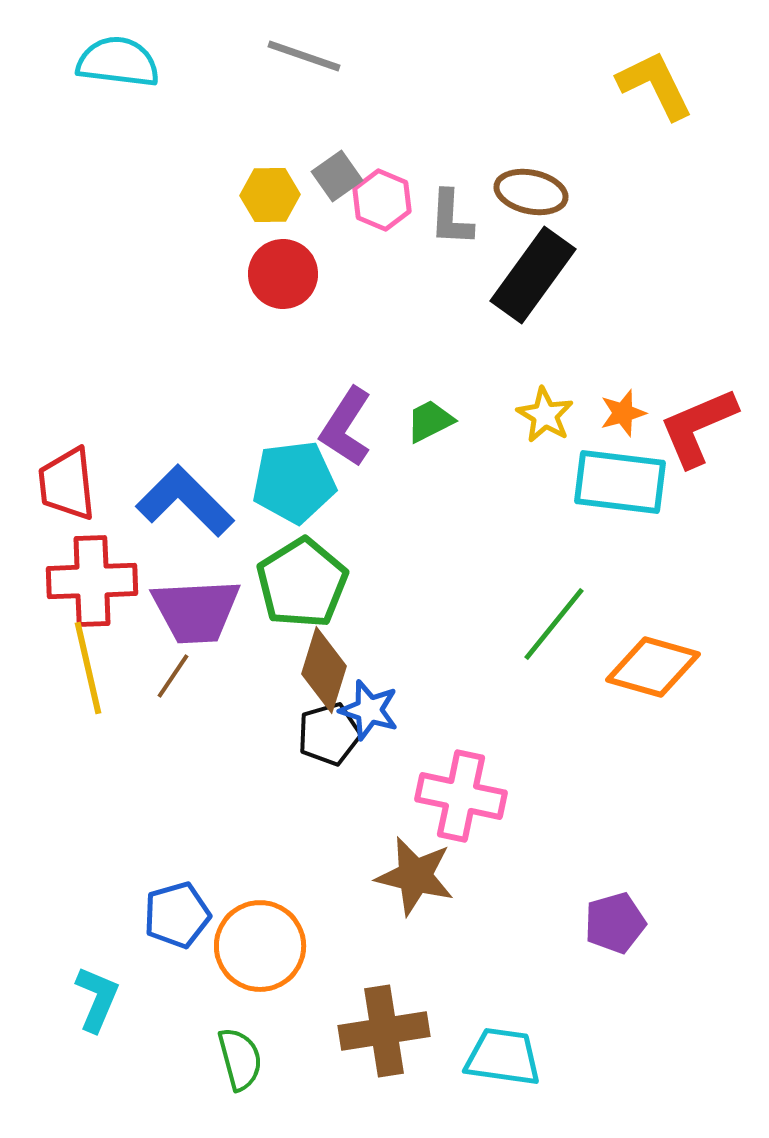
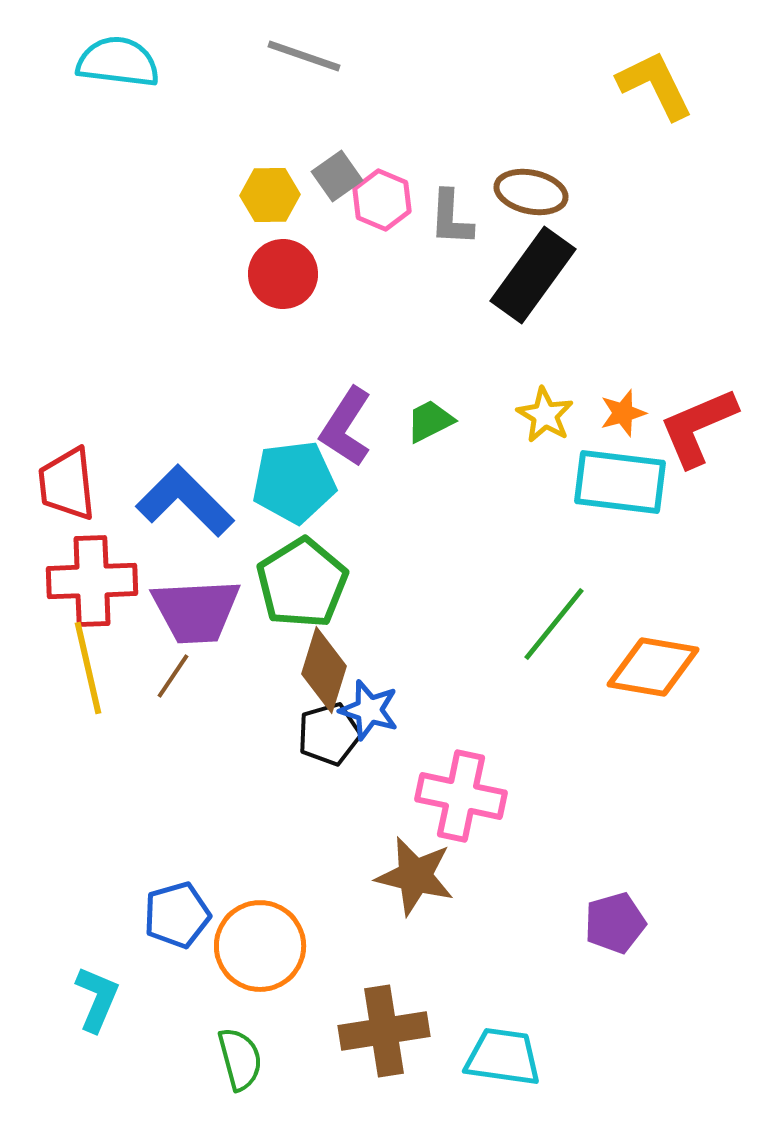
orange diamond: rotated 6 degrees counterclockwise
